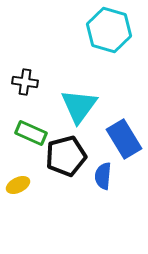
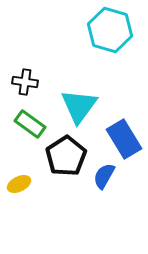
cyan hexagon: moved 1 px right
green rectangle: moved 1 px left, 9 px up; rotated 12 degrees clockwise
black pentagon: rotated 18 degrees counterclockwise
blue semicircle: moved 1 px right; rotated 24 degrees clockwise
yellow ellipse: moved 1 px right, 1 px up
